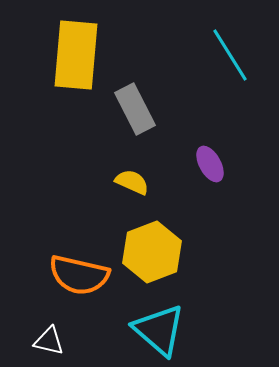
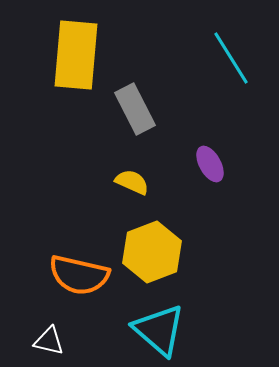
cyan line: moved 1 px right, 3 px down
